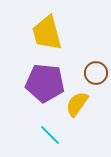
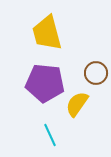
cyan line: rotated 20 degrees clockwise
